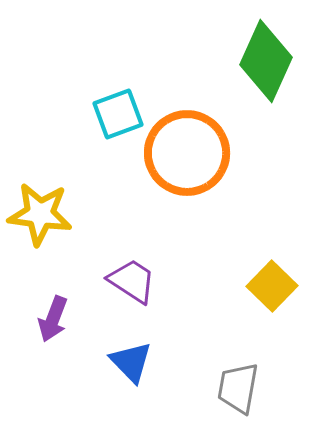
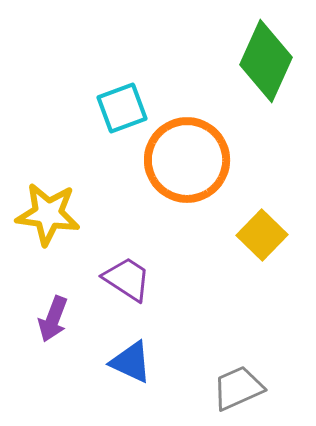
cyan square: moved 4 px right, 6 px up
orange circle: moved 7 px down
yellow star: moved 8 px right
purple trapezoid: moved 5 px left, 2 px up
yellow square: moved 10 px left, 51 px up
blue triangle: rotated 21 degrees counterclockwise
gray trapezoid: rotated 56 degrees clockwise
